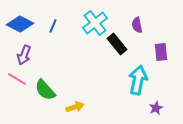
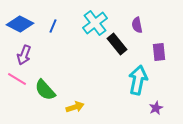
purple rectangle: moved 2 px left
